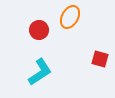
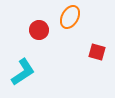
red square: moved 3 px left, 7 px up
cyan L-shape: moved 17 px left
